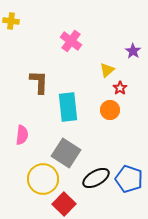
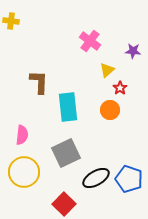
pink cross: moved 19 px right
purple star: rotated 28 degrees counterclockwise
gray square: rotated 32 degrees clockwise
yellow circle: moved 19 px left, 7 px up
